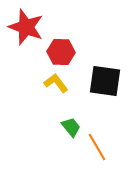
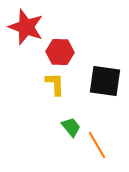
red hexagon: moved 1 px left
yellow L-shape: moved 1 px left, 1 px down; rotated 35 degrees clockwise
orange line: moved 2 px up
